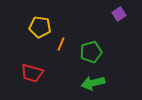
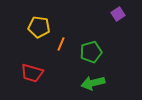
purple square: moved 1 px left
yellow pentagon: moved 1 px left
